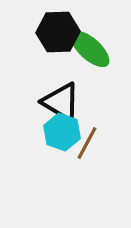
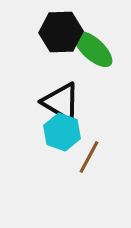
black hexagon: moved 3 px right
green ellipse: moved 3 px right
brown line: moved 2 px right, 14 px down
